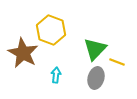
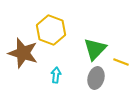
brown star: rotated 12 degrees counterclockwise
yellow line: moved 4 px right
